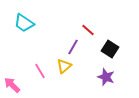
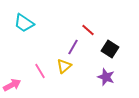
pink arrow: rotated 108 degrees clockwise
